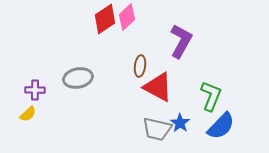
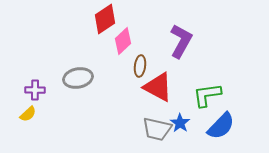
pink diamond: moved 4 px left, 24 px down
green L-shape: moved 4 px left, 1 px up; rotated 120 degrees counterclockwise
